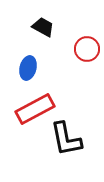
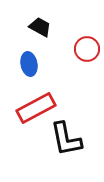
black trapezoid: moved 3 px left
blue ellipse: moved 1 px right, 4 px up; rotated 25 degrees counterclockwise
red rectangle: moved 1 px right, 1 px up
